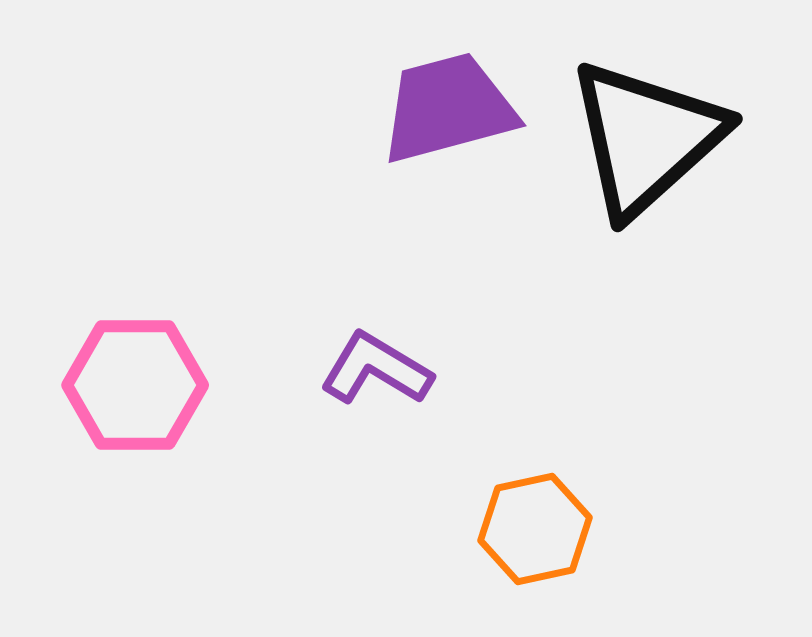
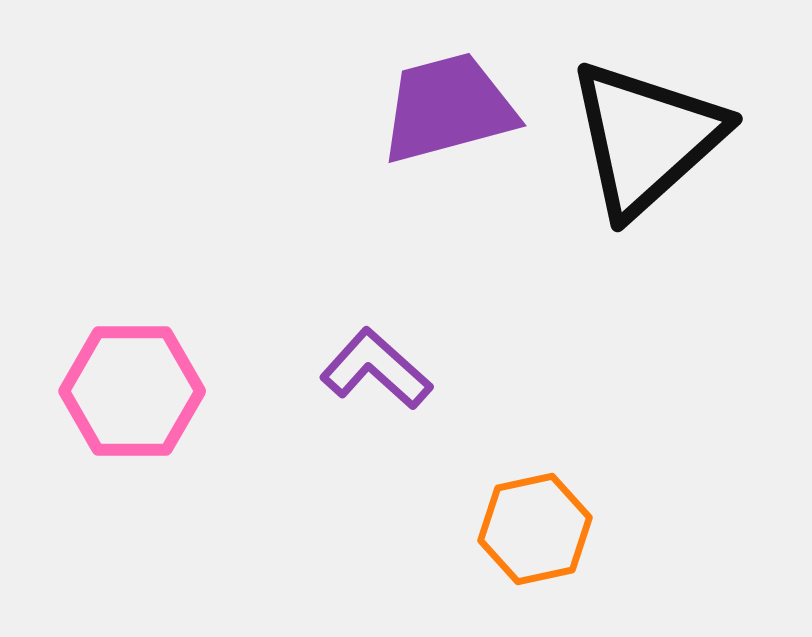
purple L-shape: rotated 11 degrees clockwise
pink hexagon: moved 3 px left, 6 px down
